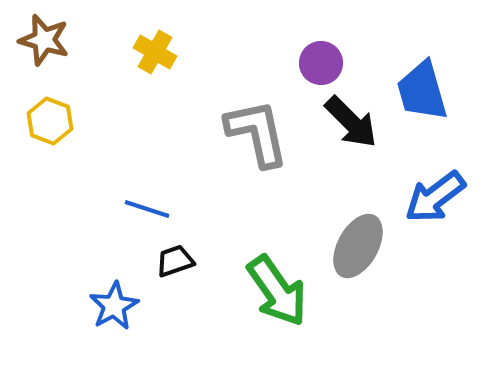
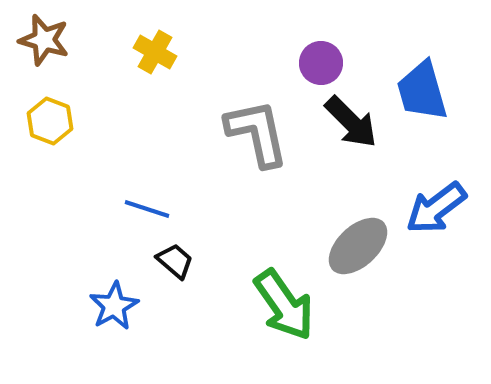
blue arrow: moved 1 px right, 11 px down
gray ellipse: rotated 18 degrees clockwise
black trapezoid: rotated 60 degrees clockwise
green arrow: moved 7 px right, 14 px down
